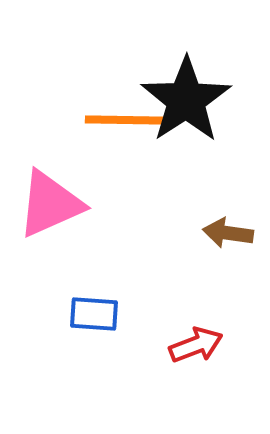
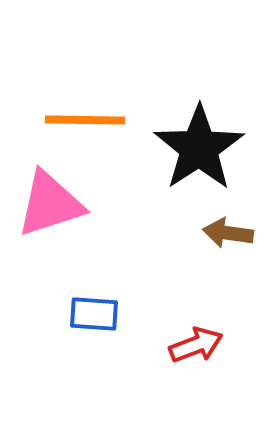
black star: moved 13 px right, 48 px down
orange line: moved 40 px left
pink triangle: rotated 6 degrees clockwise
